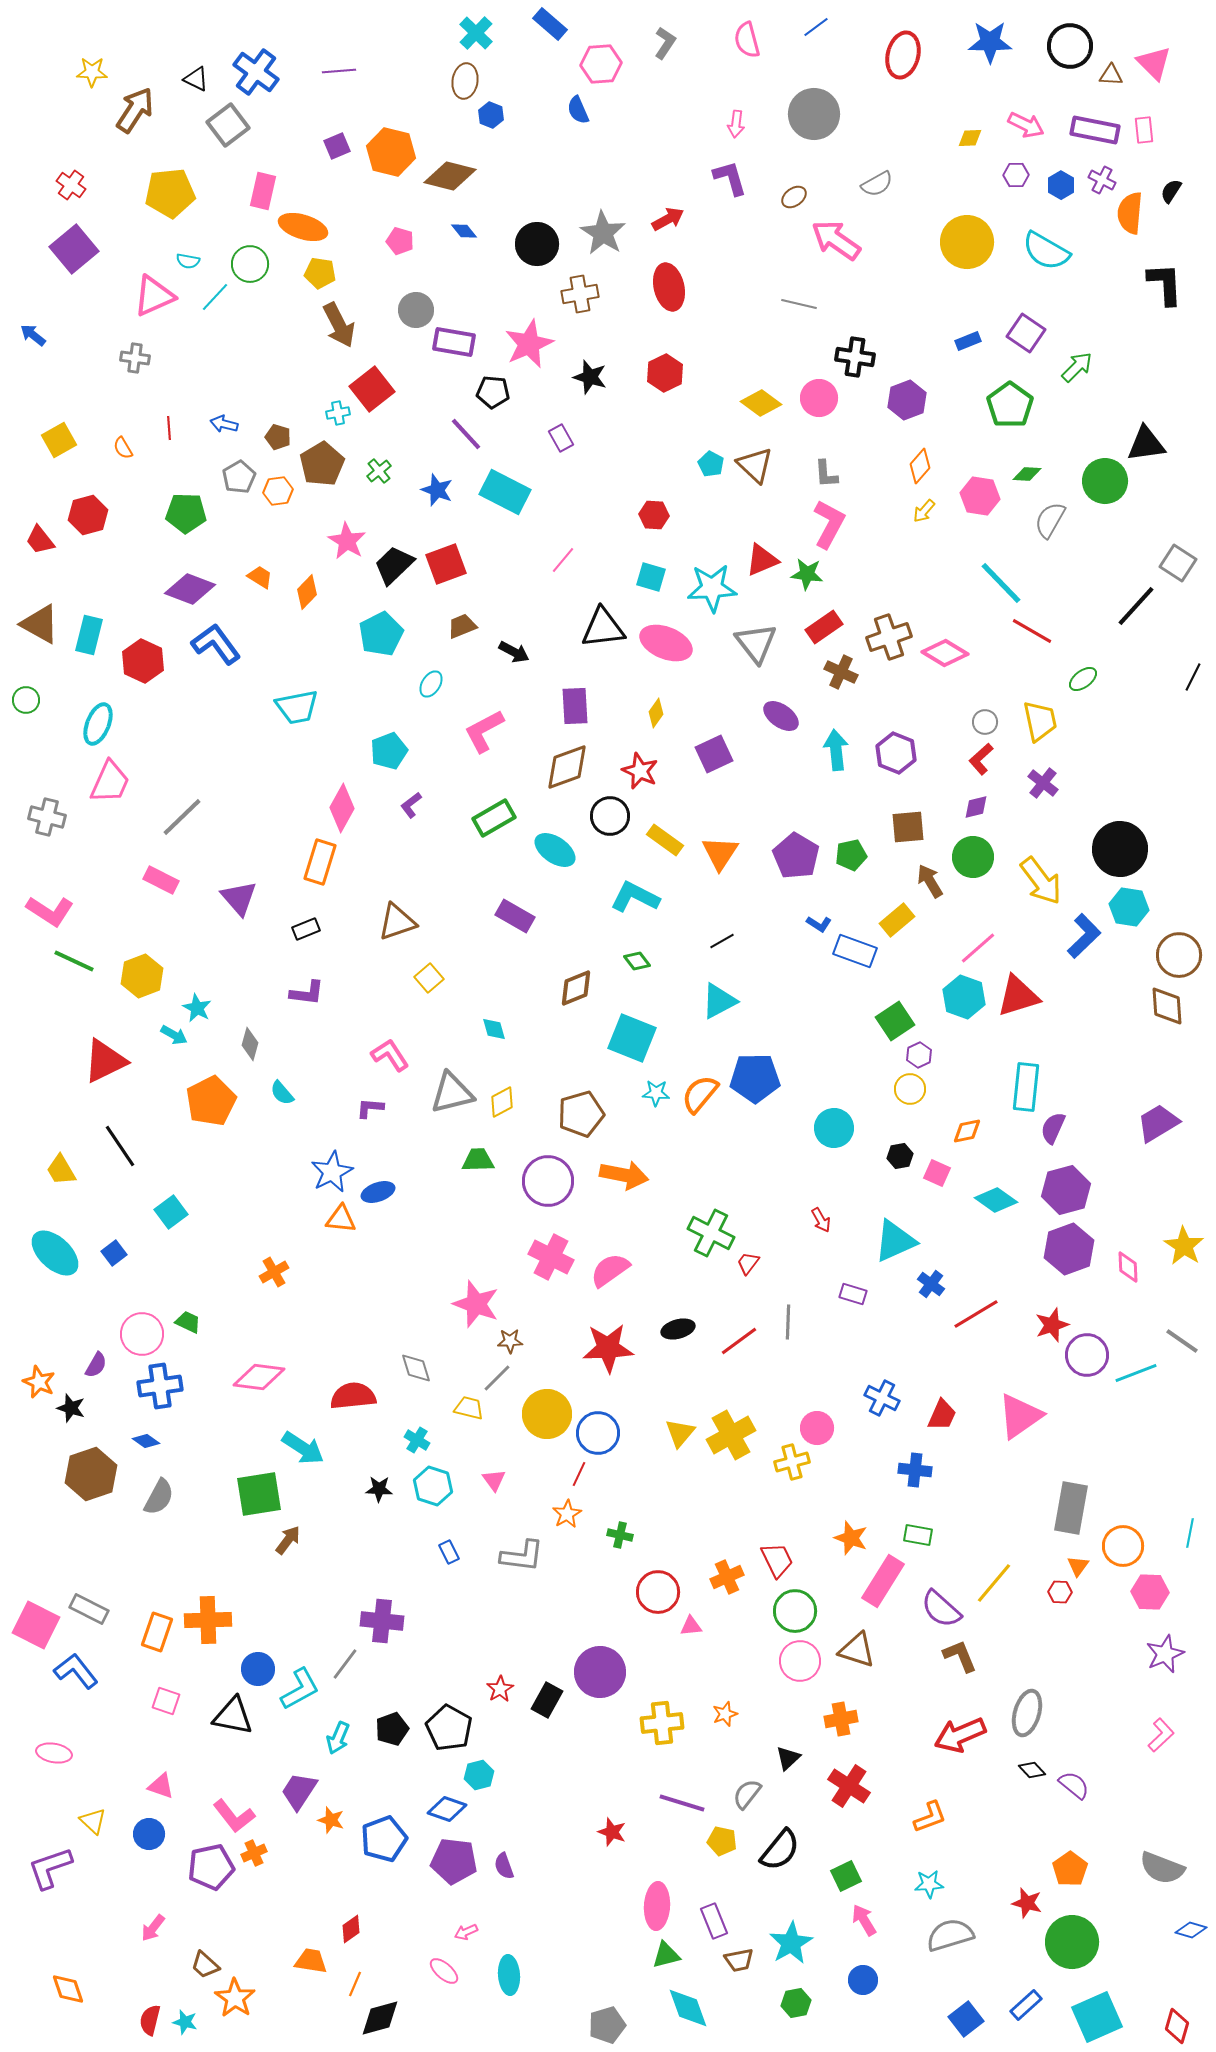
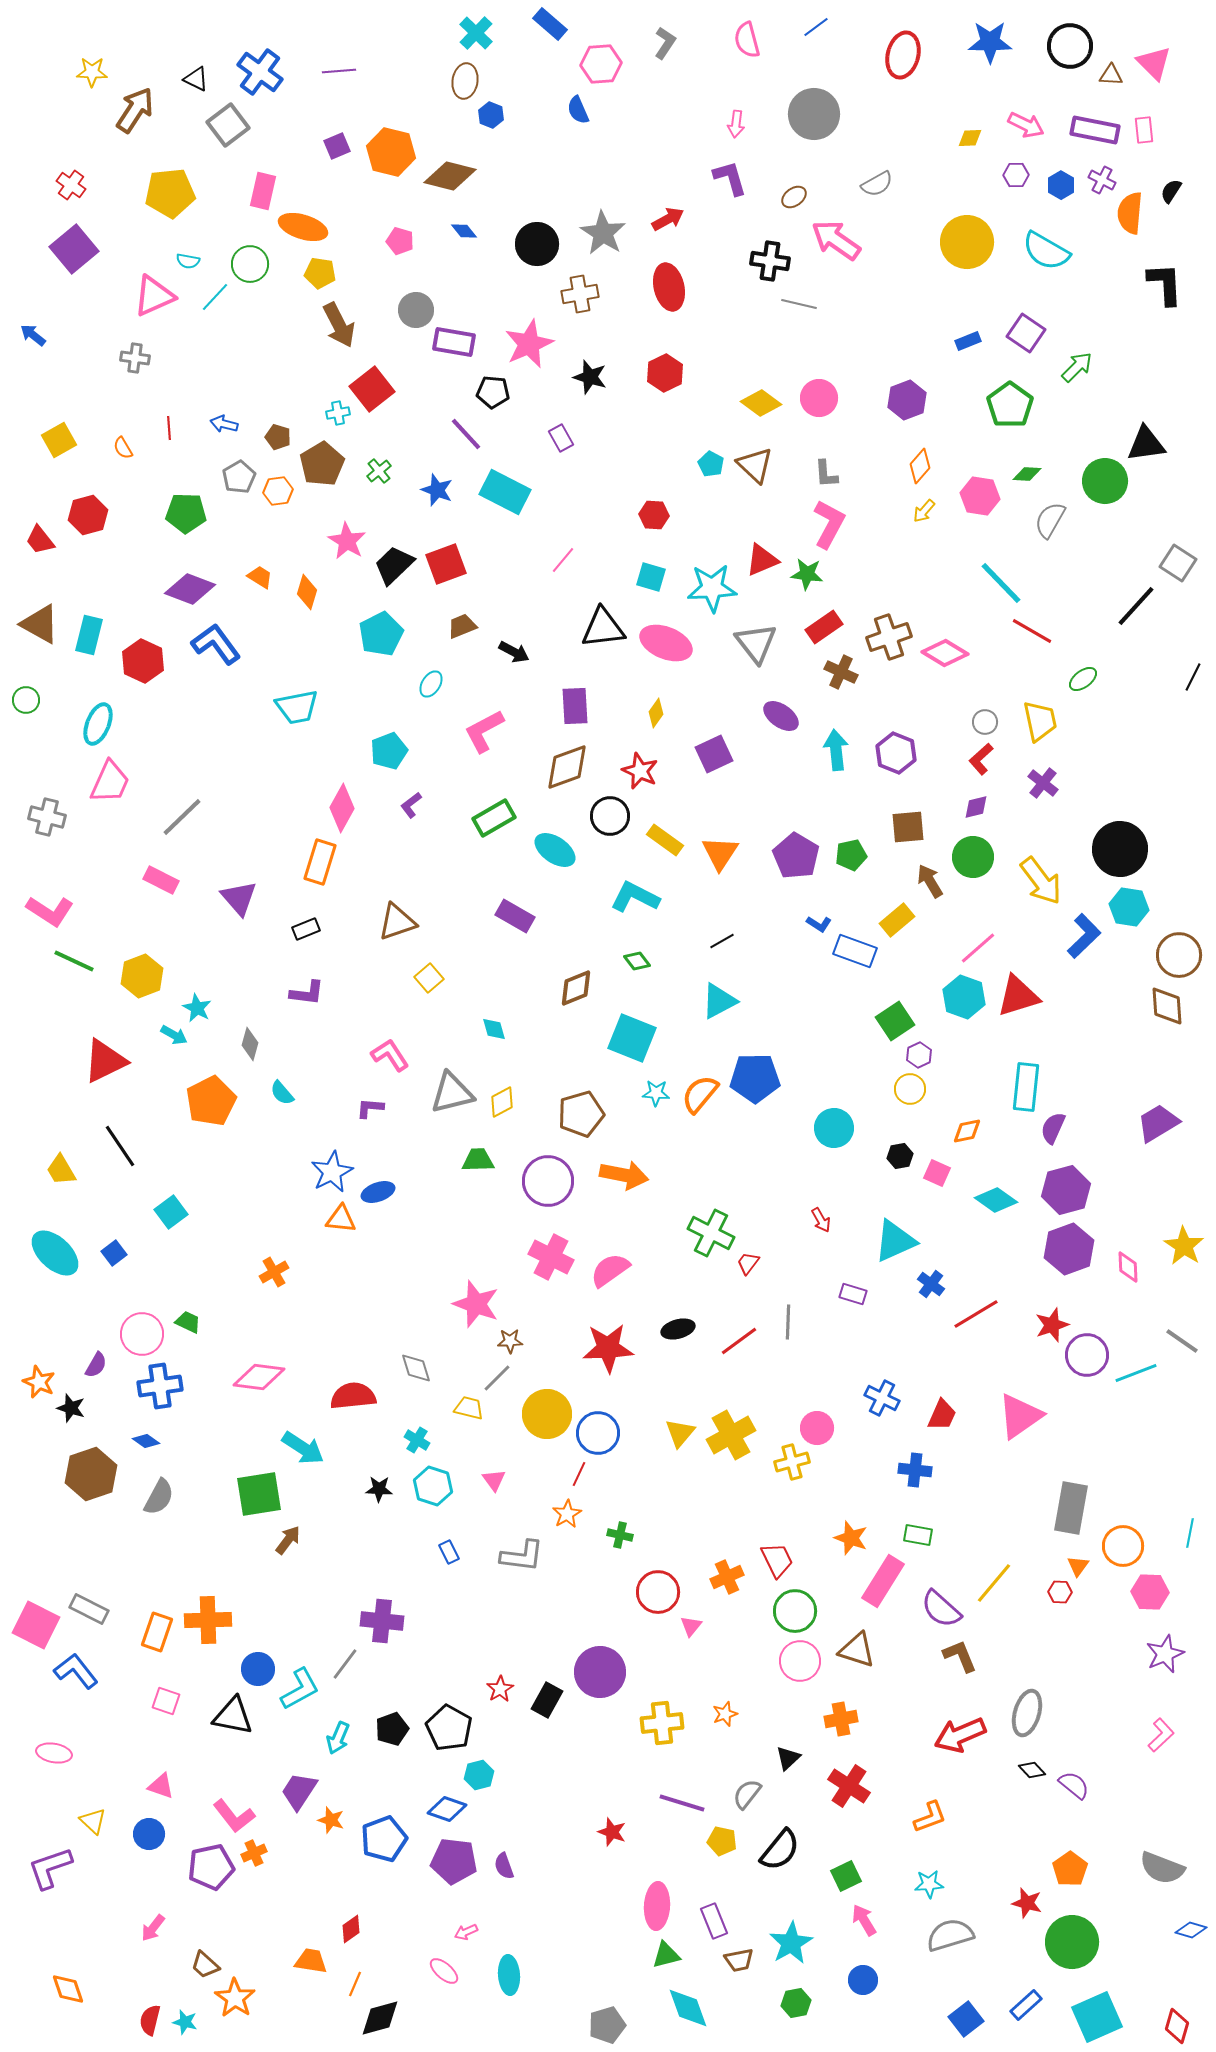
blue cross at (256, 72): moved 4 px right
black cross at (855, 357): moved 85 px left, 96 px up
orange diamond at (307, 592): rotated 28 degrees counterclockwise
pink triangle at (691, 1626): rotated 45 degrees counterclockwise
